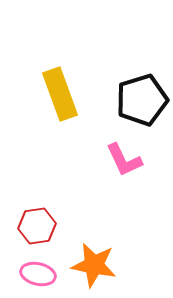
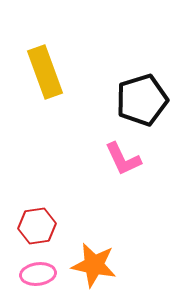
yellow rectangle: moved 15 px left, 22 px up
pink L-shape: moved 1 px left, 1 px up
pink ellipse: rotated 20 degrees counterclockwise
